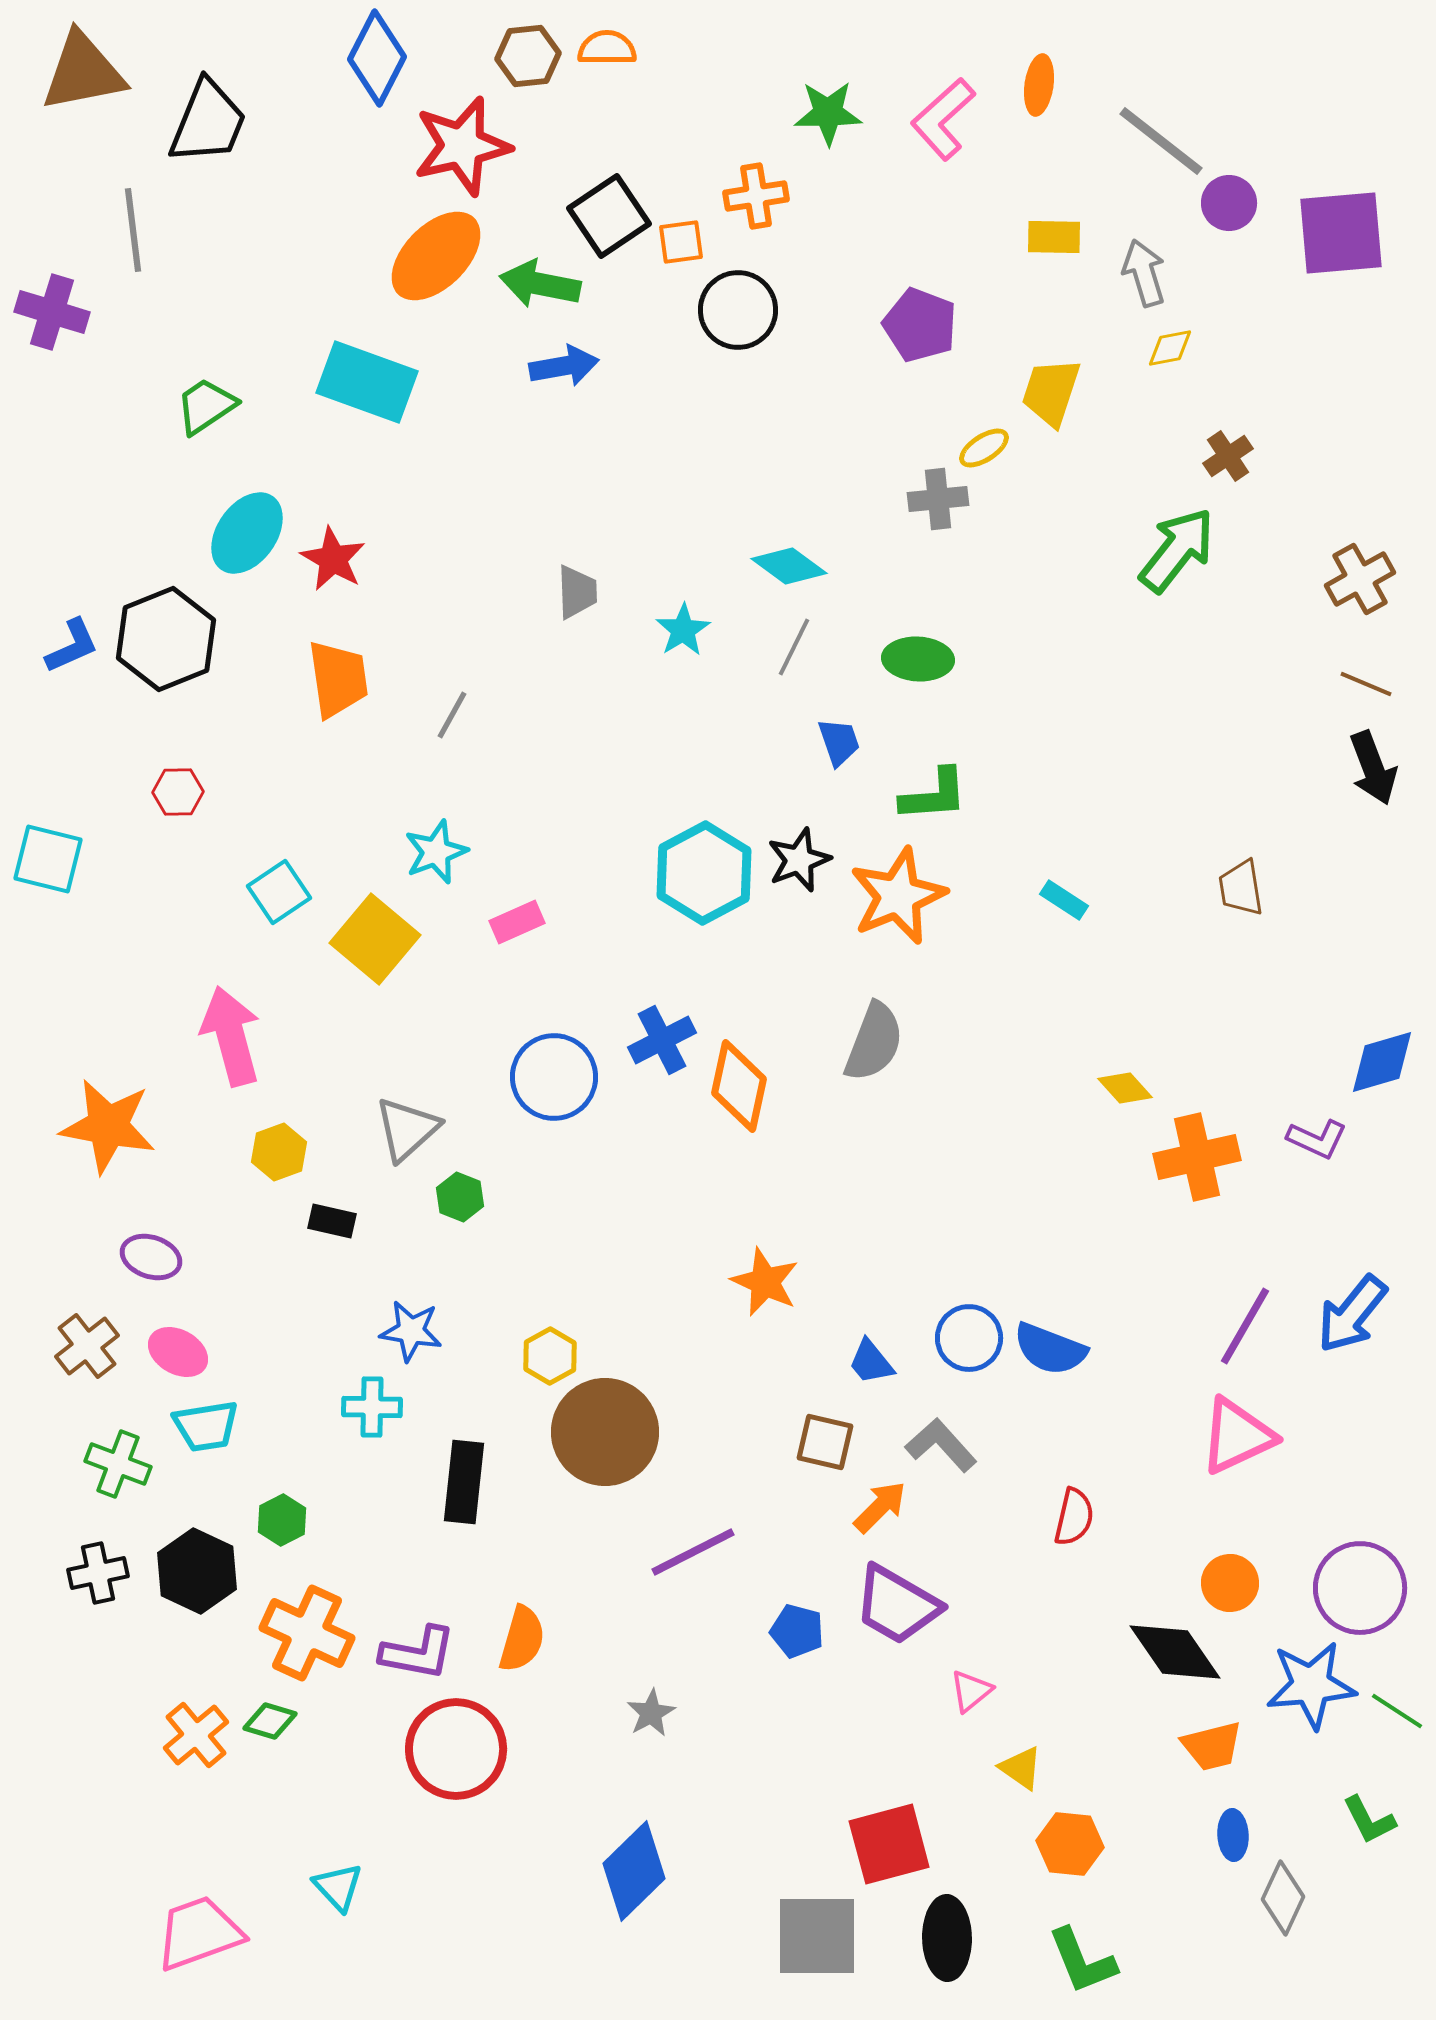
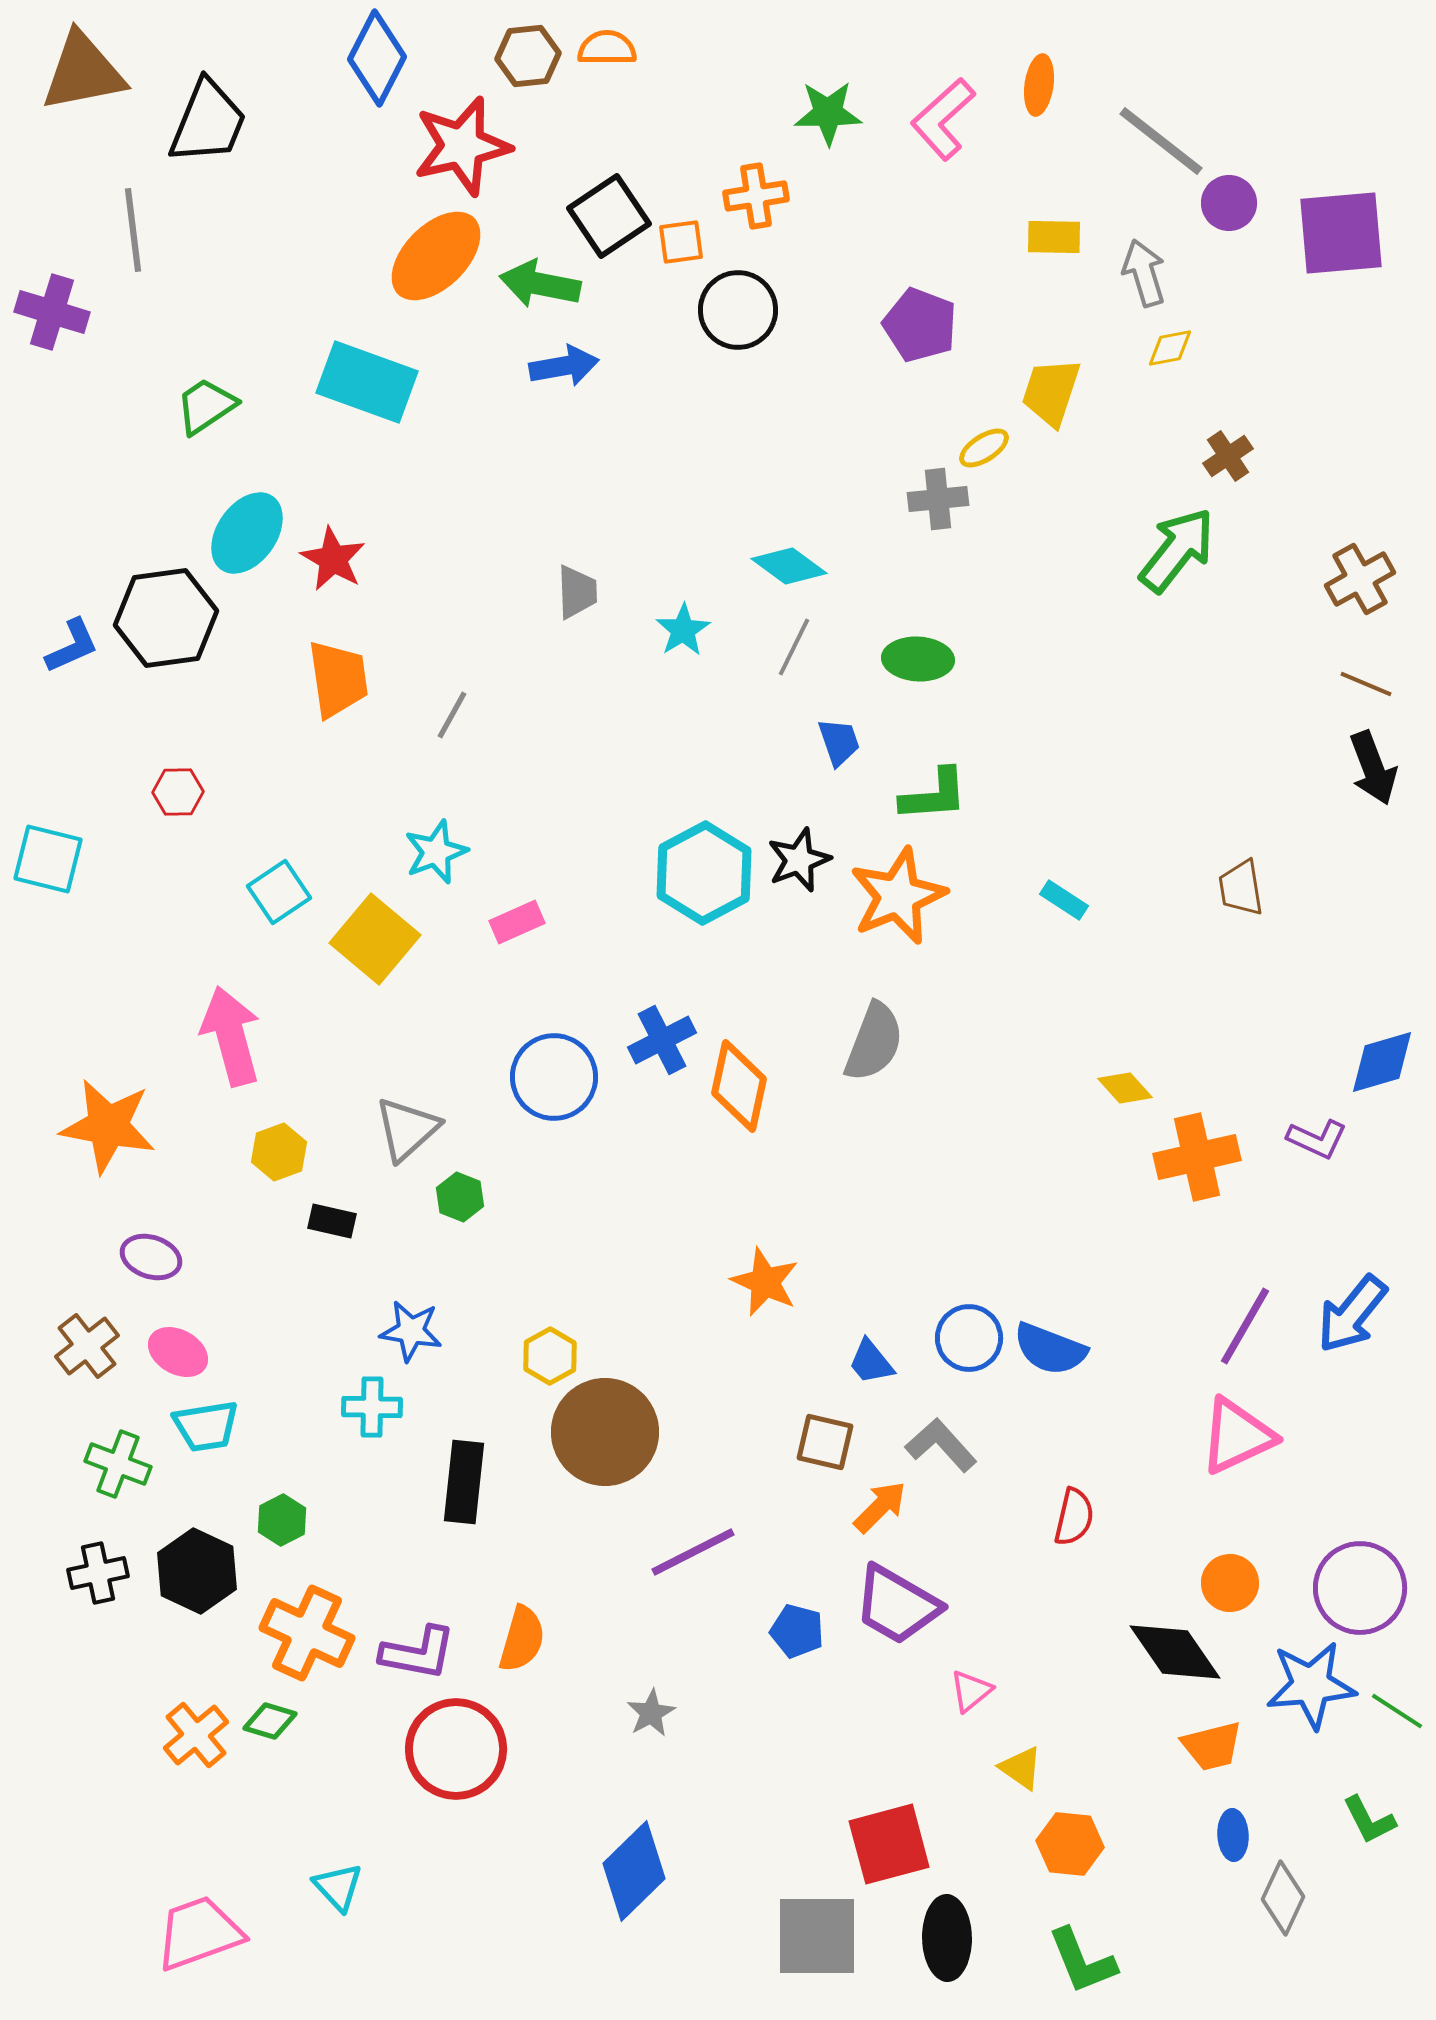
black hexagon at (166, 639): moved 21 px up; rotated 14 degrees clockwise
